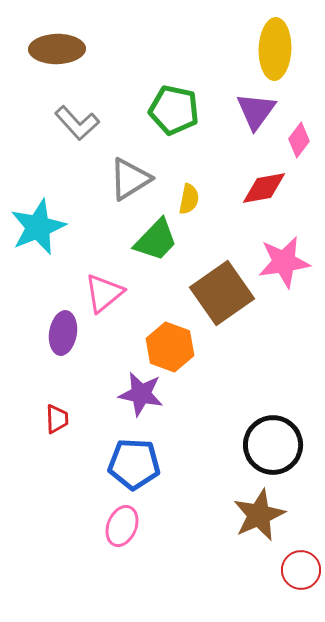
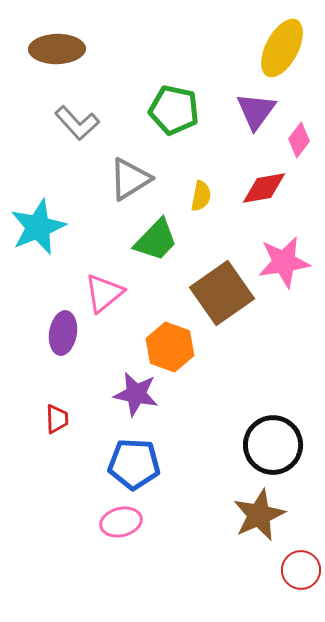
yellow ellipse: moved 7 px right, 1 px up; rotated 26 degrees clockwise
yellow semicircle: moved 12 px right, 3 px up
purple star: moved 5 px left
pink ellipse: moved 1 px left, 4 px up; rotated 54 degrees clockwise
